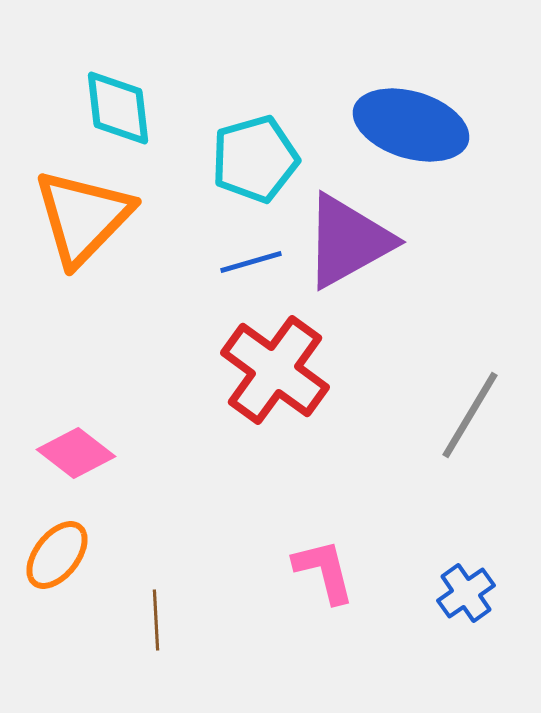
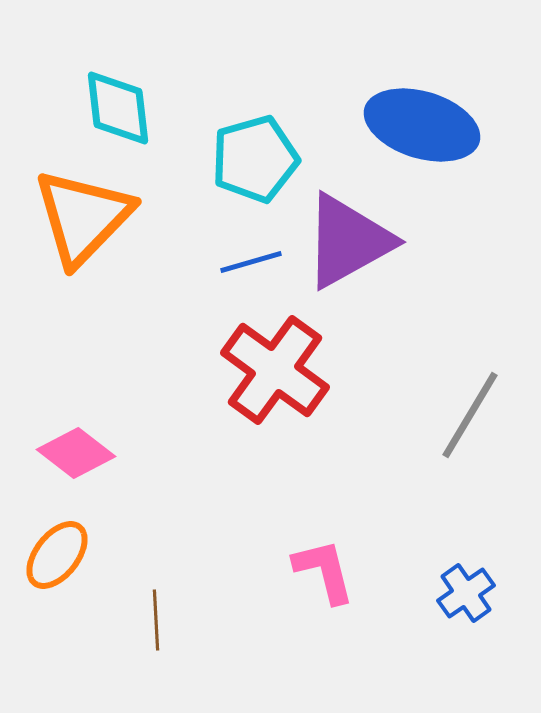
blue ellipse: moved 11 px right
